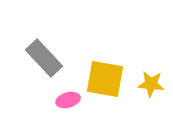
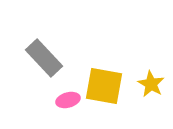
yellow square: moved 1 px left, 7 px down
yellow star: rotated 24 degrees clockwise
